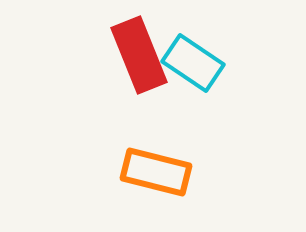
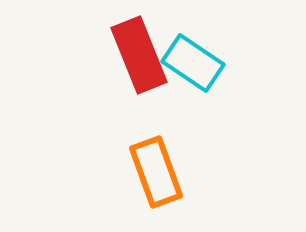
orange rectangle: rotated 56 degrees clockwise
